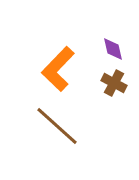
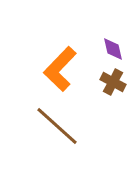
orange L-shape: moved 2 px right
brown cross: moved 1 px left, 1 px up
